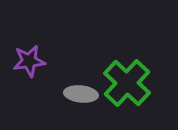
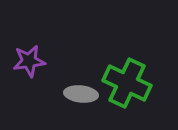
green cross: rotated 18 degrees counterclockwise
